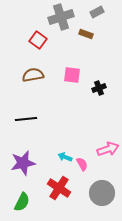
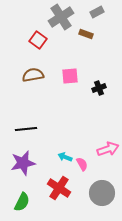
gray cross: rotated 15 degrees counterclockwise
pink square: moved 2 px left, 1 px down; rotated 12 degrees counterclockwise
black line: moved 10 px down
